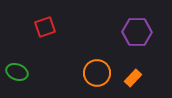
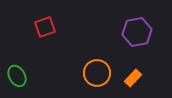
purple hexagon: rotated 12 degrees counterclockwise
green ellipse: moved 4 px down; rotated 40 degrees clockwise
